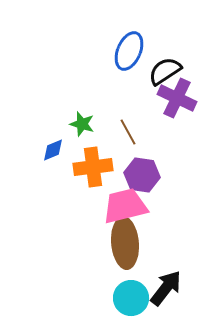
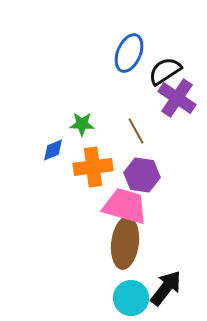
blue ellipse: moved 2 px down
purple cross: rotated 9 degrees clockwise
green star: rotated 15 degrees counterclockwise
brown line: moved 8 px right, 1 px up
pink trapezoid: rotated 30 degrees clockwise
brown ellipse: rotated 12 degrees clockwise
